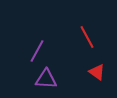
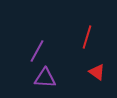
red line: rotated 45 degrees clockwise
purple triangle: moved 1 px left, 1 px up
